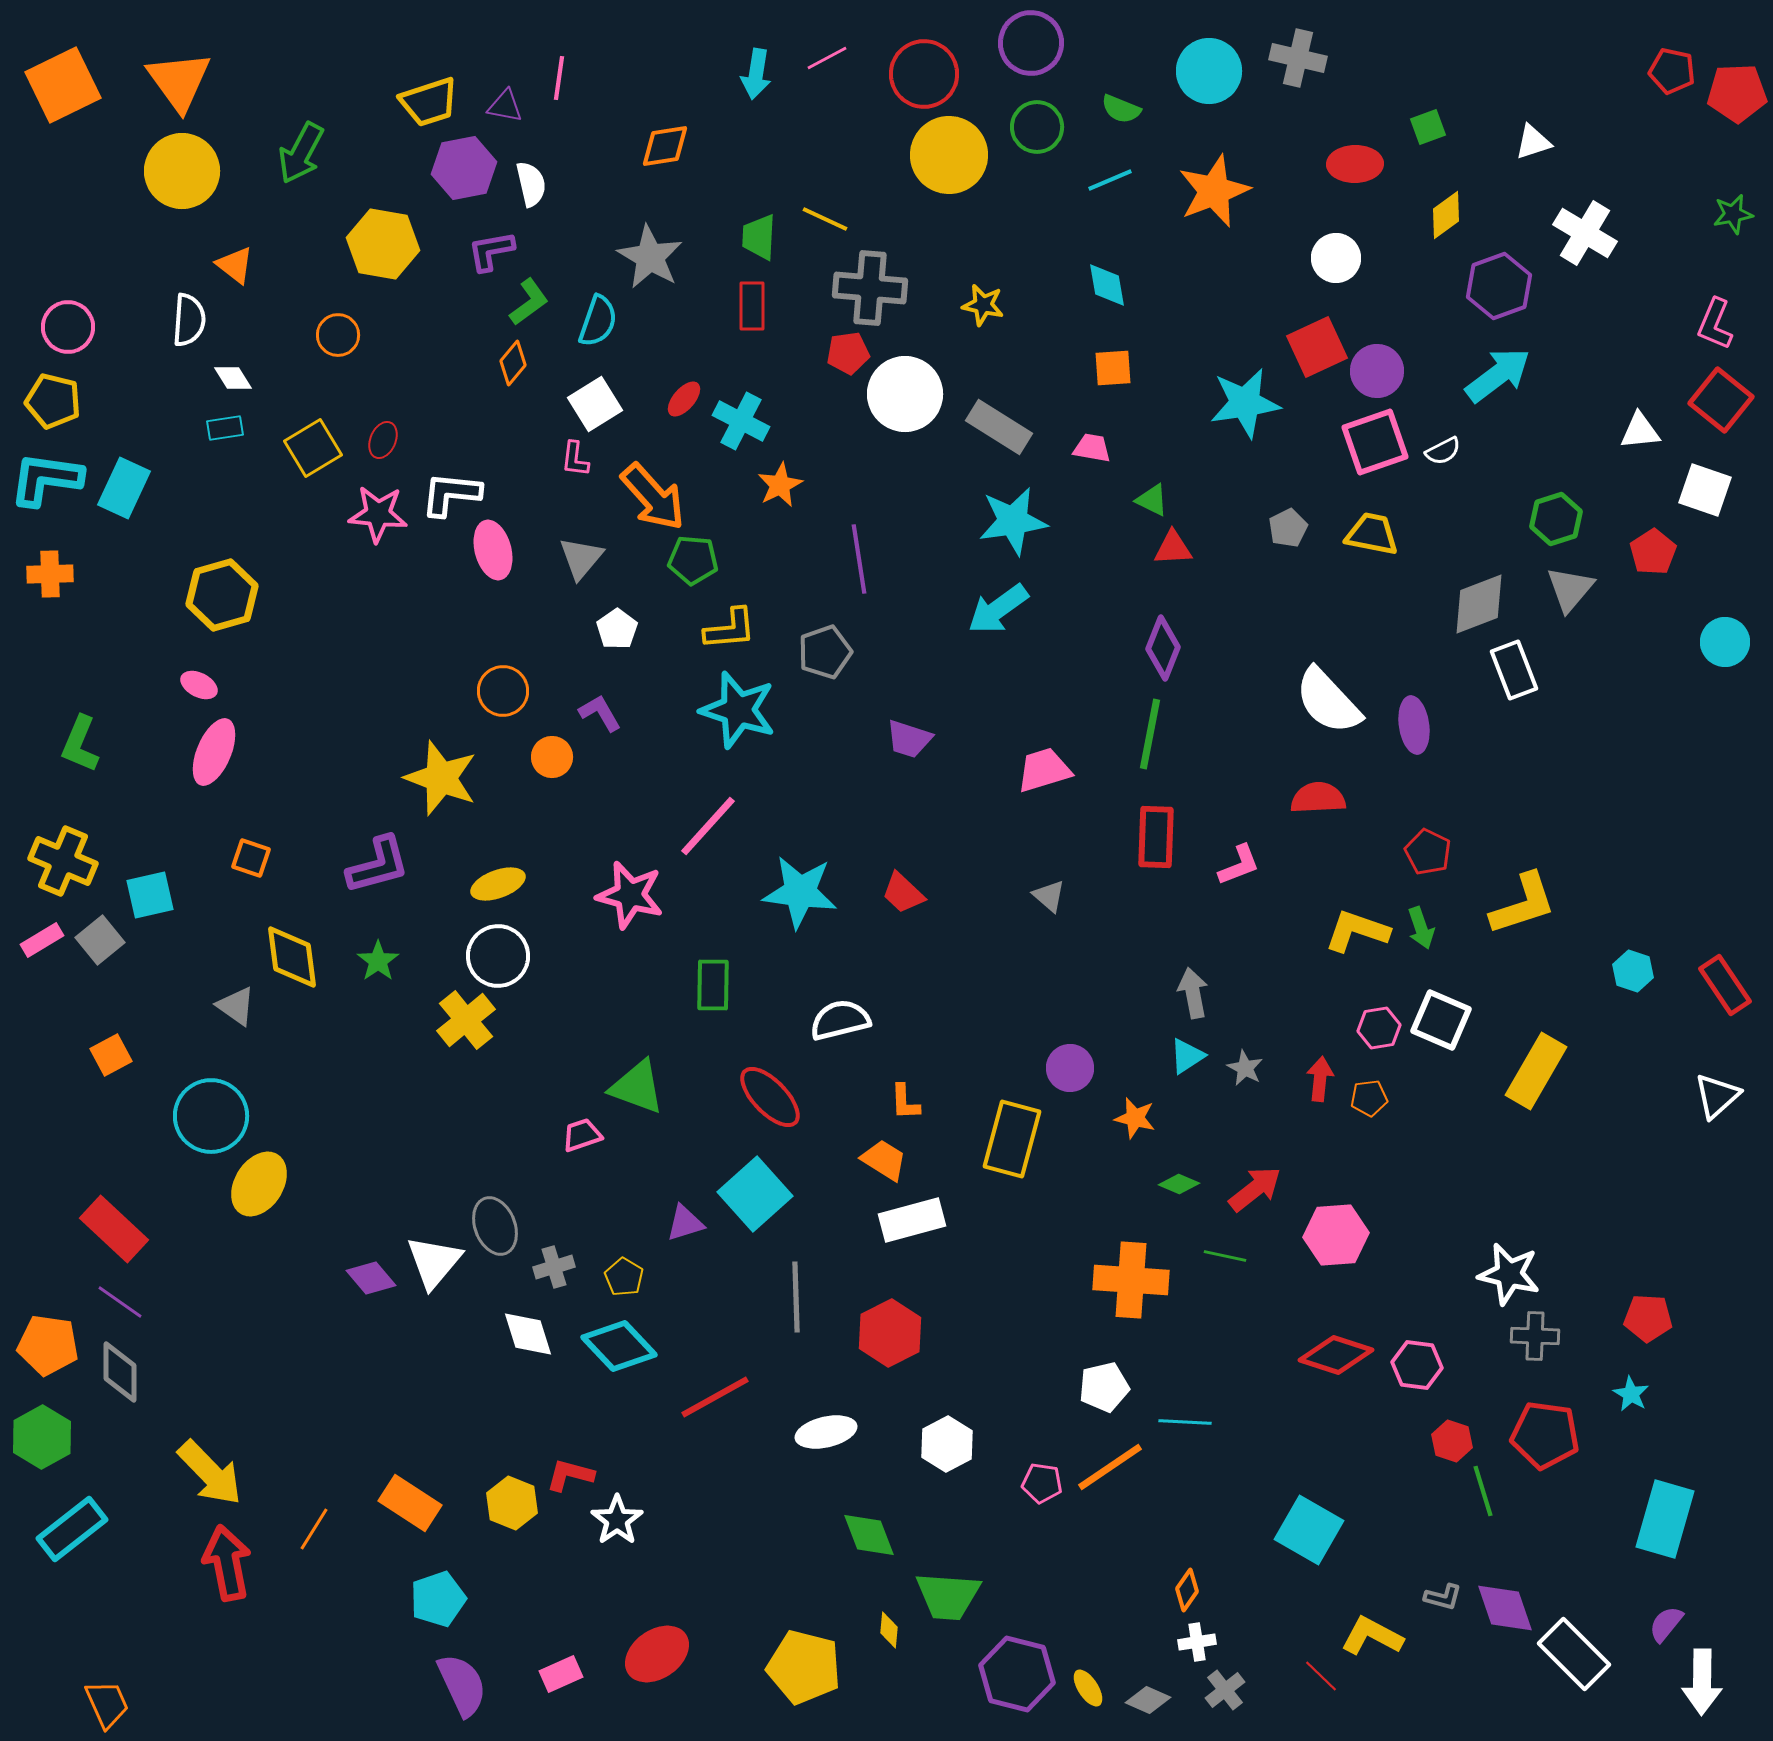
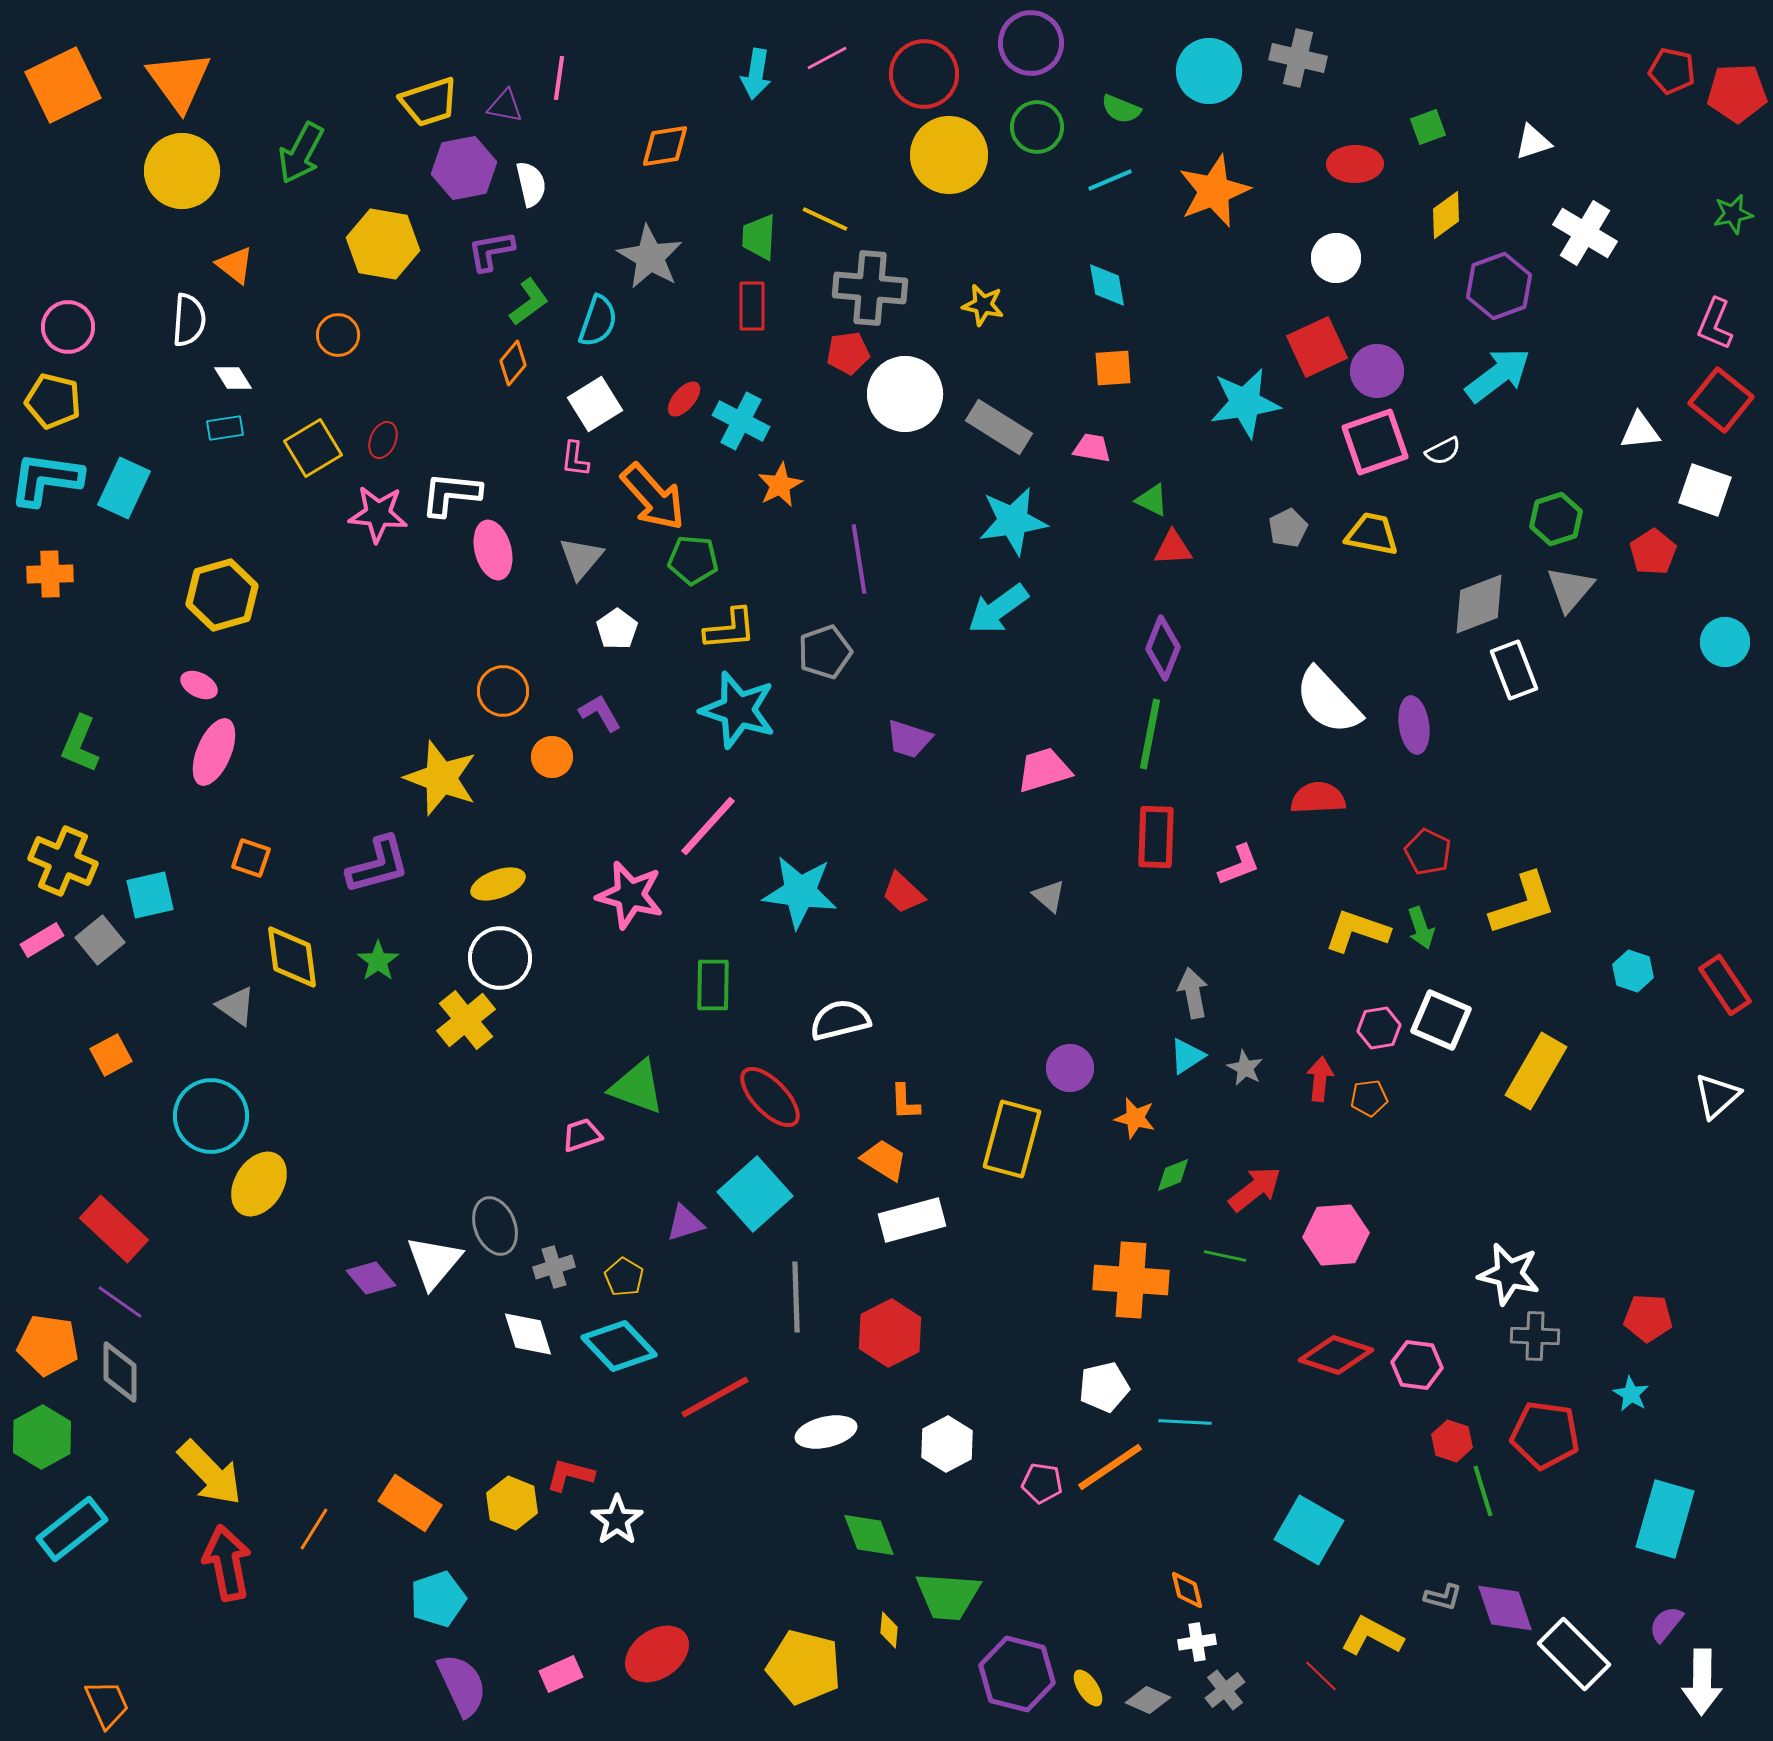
white circle at (498, 956): moved 2 px right, 2 px down
green diamond at (1179, 1184): moved 6 px left, 9 px up; rotated 45 degrees counterclockwise
orange diamond at (1187, 1590): rotated 48 degrees counterclockwise
